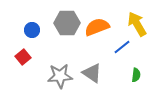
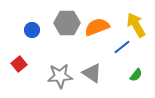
yellow arrow: moved 1 px left, 1 px down
red square: moved 4 px left, 7 px down
green semicircle: rotated 32 degrees clockwise
